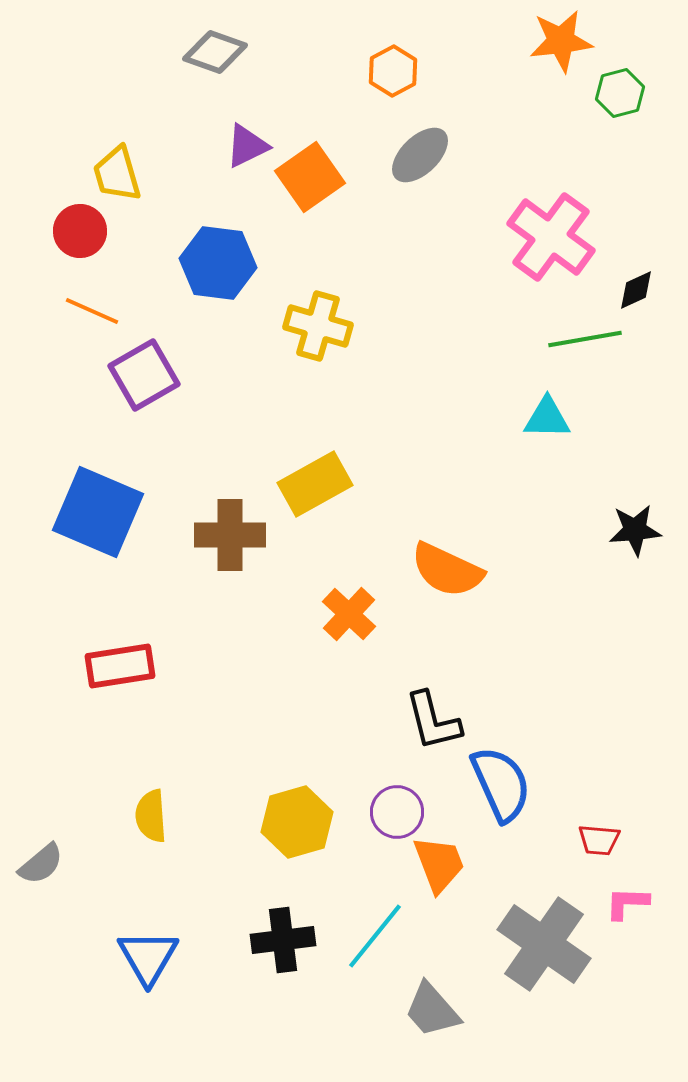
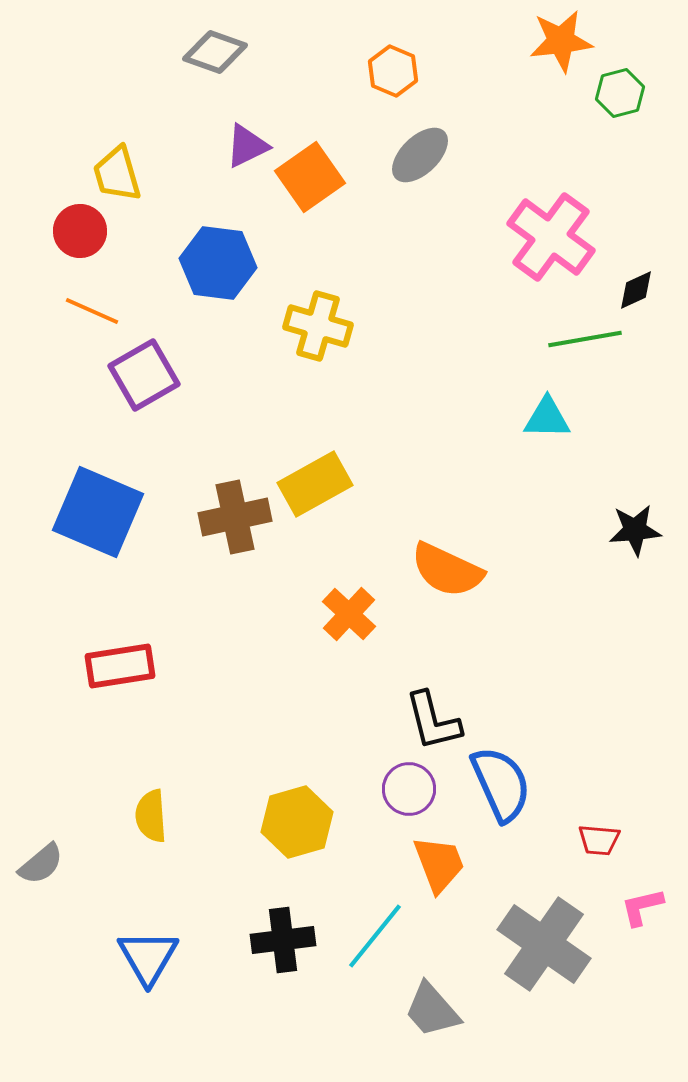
orange hexagon: rotated 9 degrees counterclockwise
brown cross: moved 5 px right, 18 px up; rotated 12 degrees counterclockwise
purple circle: moved 12 px right, 23 px up
pink L-shape: moved 15 px right, 4 px down; rotated 15 degrees counterclockwise
